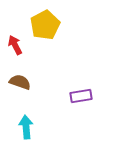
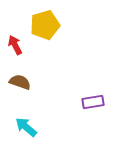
yellow pentagon: rotated 12 degrees clockwise
purple rectangle: moved 12 px right, 6 px down
cyan arrow: rotated 45 degrees counterclockwise
